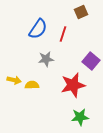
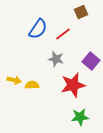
red line: rotated 35 degrees clockwise
gray star: moved 10 px right; rotated 21 degrees clockwise
